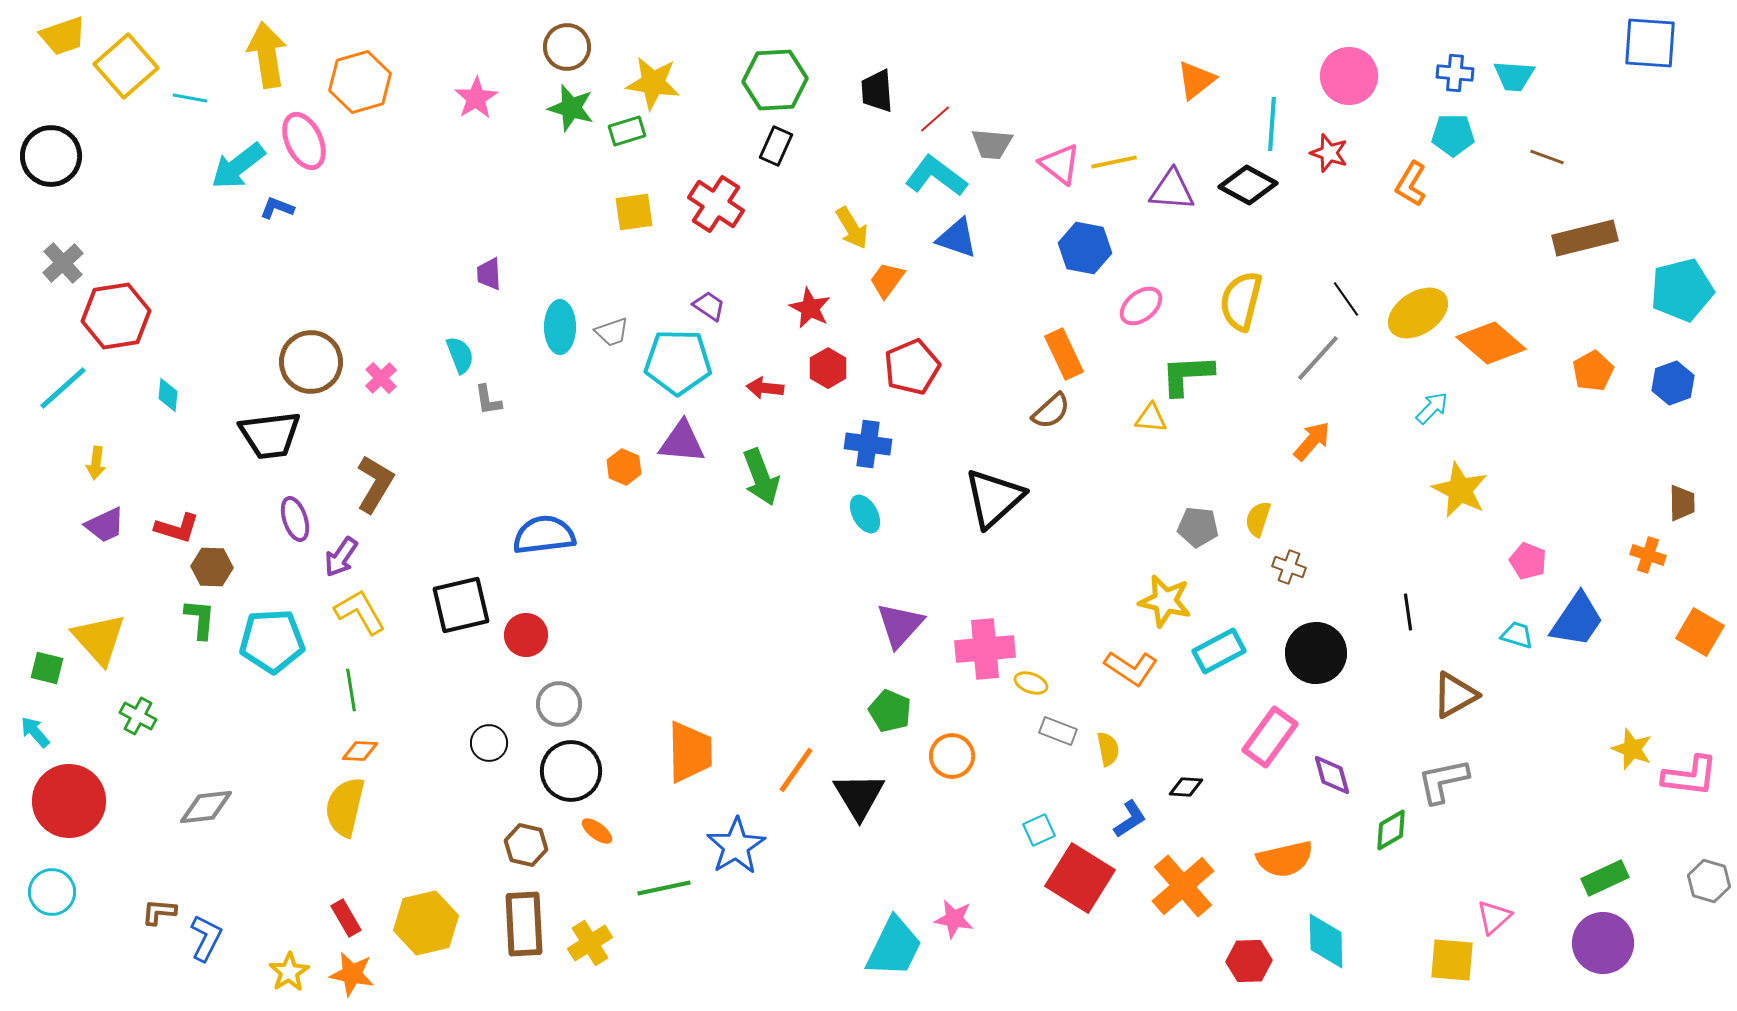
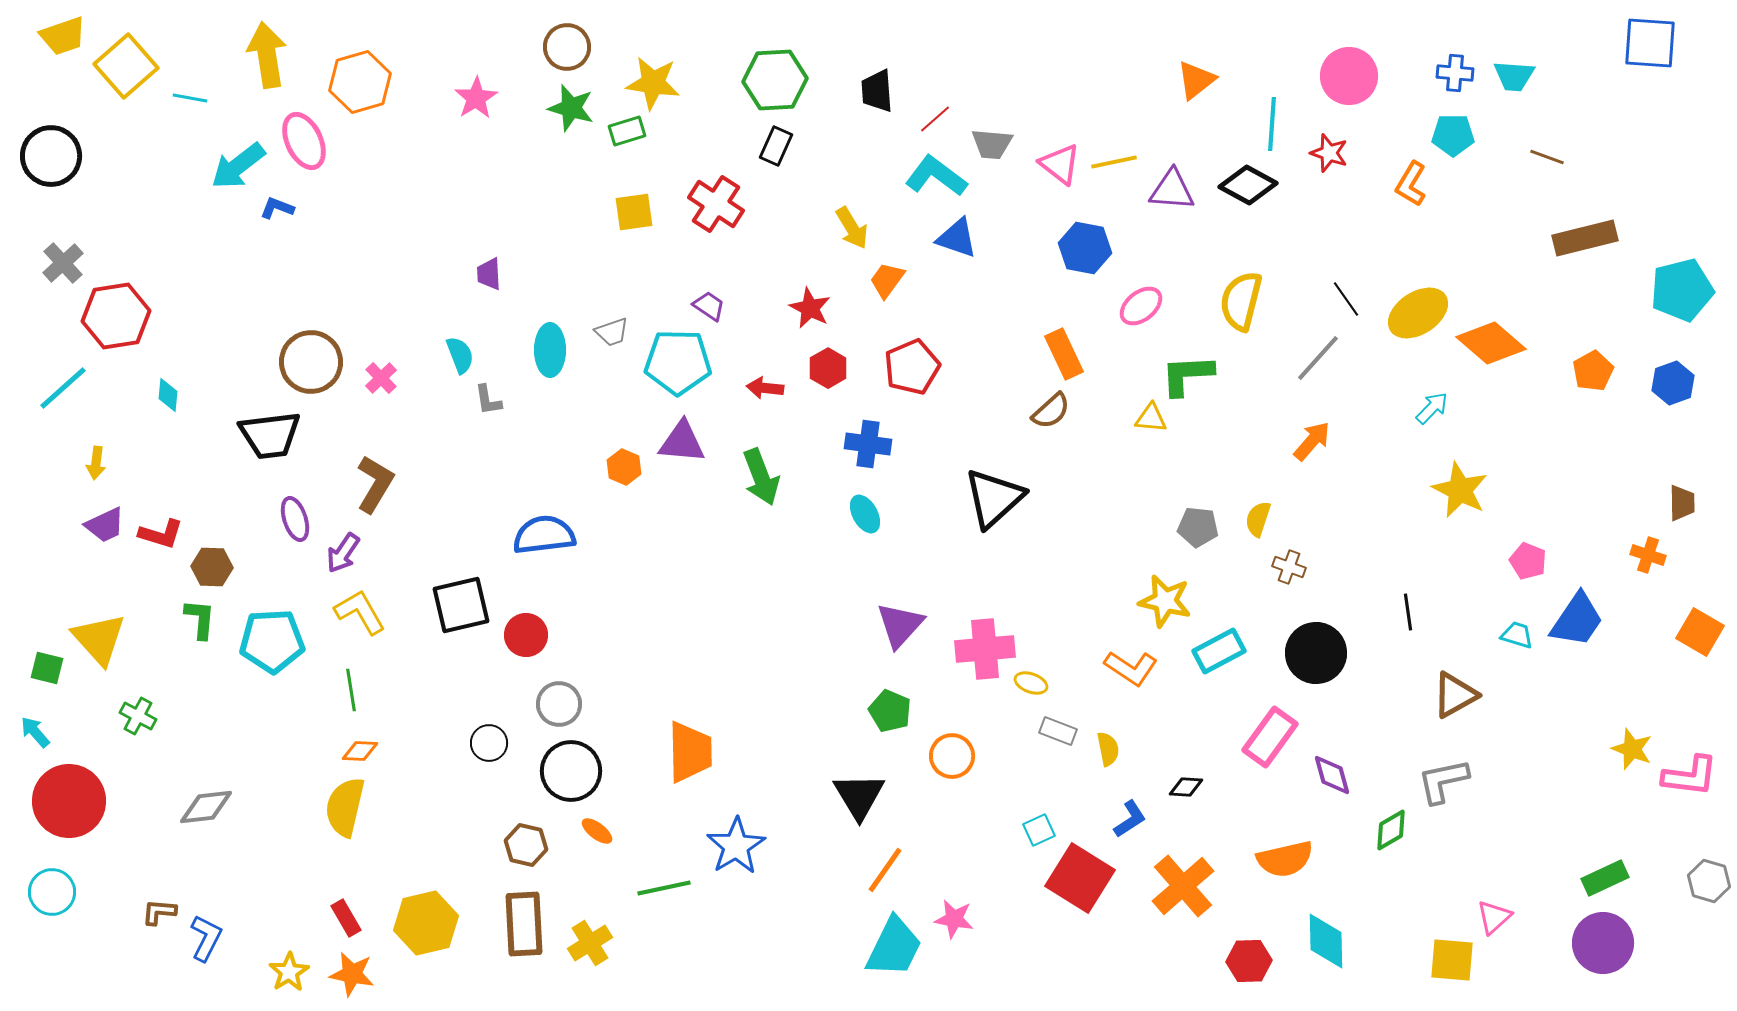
cyan ellipse at (560, 327): moved 10 px left, 23 px down
red L-shape at (177, 528): moved 16 px left, 6 px down
purple arrow at (341, 557): moved 2 px right, 4 px up
orange line at (796, 770): moved 89 px right, 100 px down
